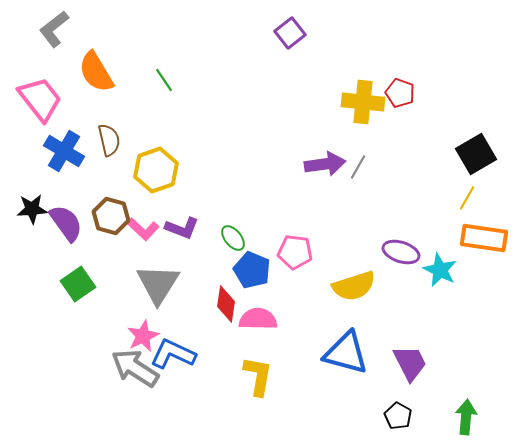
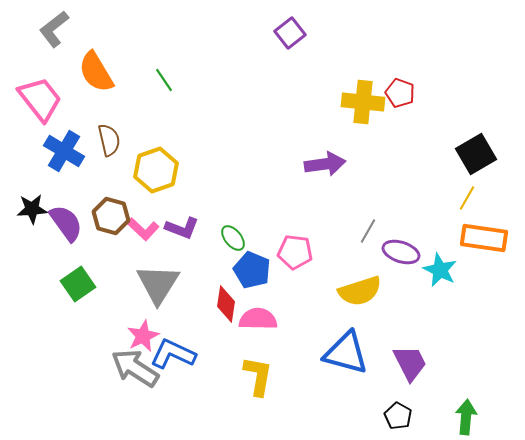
gray line: moved 10 px right, 64 px down
yellow semicircle: moved 6 px right, 5 px down
